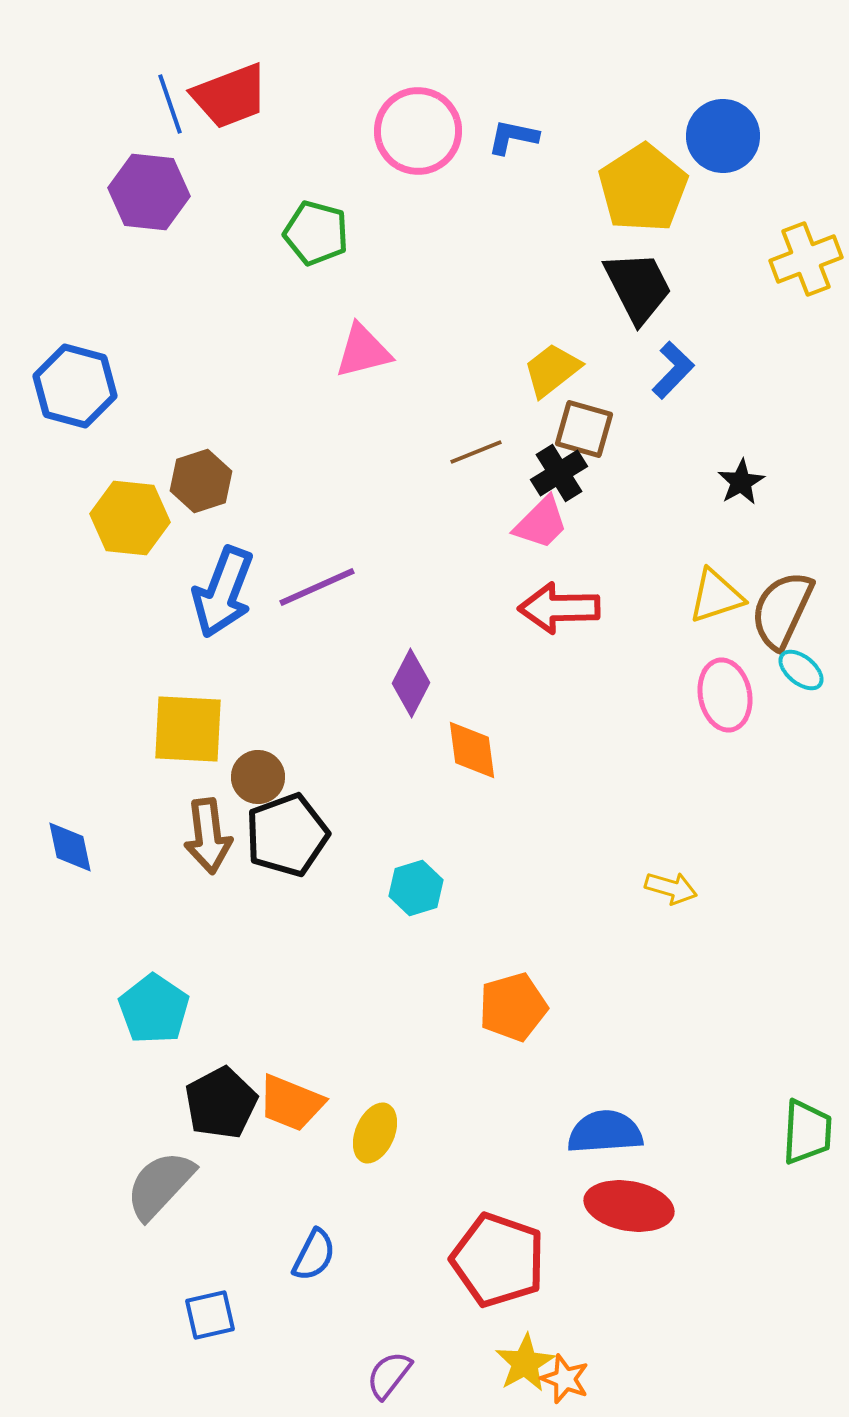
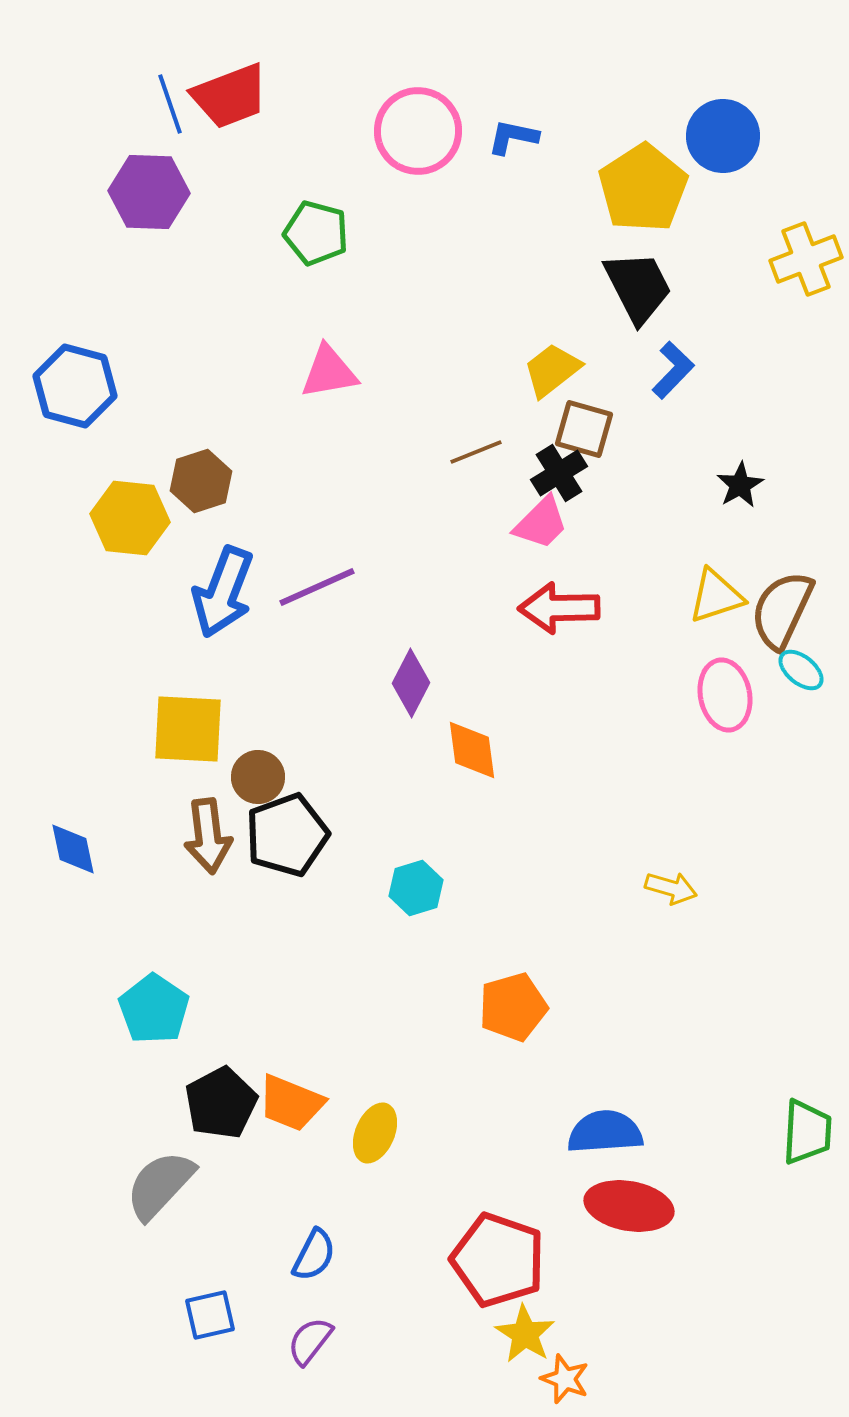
purple hexagon at (149, 192): rotated 4 degrees counterclockwise
pink triangle at (363, 351): moved 34 px left, 21 px down; rotated 4 degrees clockwise
black star at (741, 482): moved 1 px left, 3 px down
blue diamond at (70, 847): moved 3 px right, 2 px down
yellow star at (525, 1363): moved 29 px up; rotated 10 degrees counterclockwise
purple semicircle at (389, 1375): moved 79 px left, 34 px up
